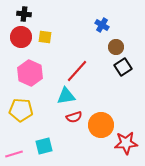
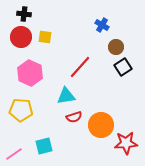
red line: moved 3 px right, 4 px up
pink line: rotated 18 degrees counterclockwise
